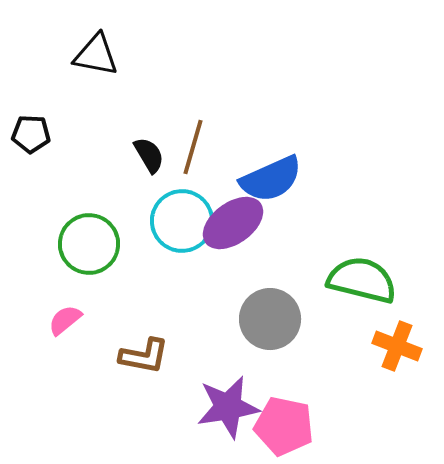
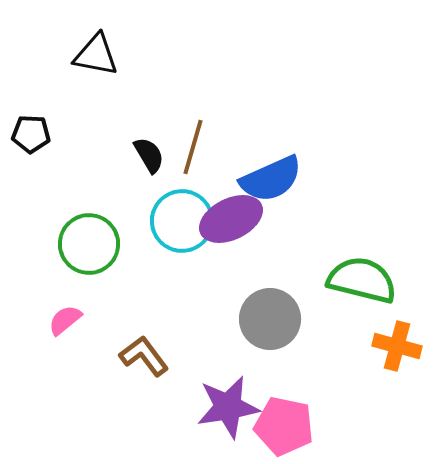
purple ellipse: moved 2 px left, 4 px up; rotated 10 degrees clockwise
orange cross: rotated 6 degrees counterclockwise
brown L-shape: rotated 138 degrees counterclockwise
